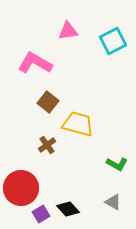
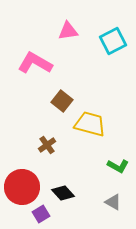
brown square: moved 14 px right, 1 px up
yellow trapezoid: moved 12 px right
green L-shape: moved 1 px right, 2 px down
red circle: moved 1 px right, 1 px up
black diamond: moved 5 px left, 16 px up
